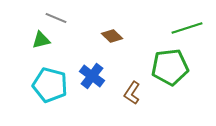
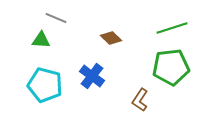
green line: moved 15 px left
brown diamond: moved 1 px left, 2 px down
green triangle: rotated 18 degrees clockwise
green pentagon: moved 1 px right
cyan pentagon: moved 5 px left
brown L-shape: moved 8 px right, 7 px down
